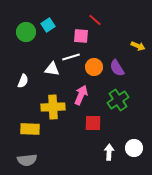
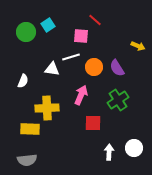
yellow cross: moved 6 px left, 1 px down
